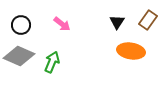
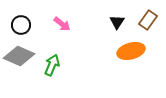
orange ellipse: rotated 24 degrees counterclockwise
green arrow: moved 3 px down
